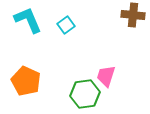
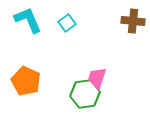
brown cross: moved 6 px down
cyan square: moved 1 px right, 2 px up
pink trapezoid: moved 9 px left, 2 px down
